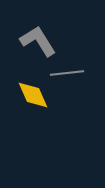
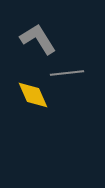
gray L-shape: moved 2 px up
